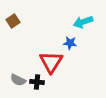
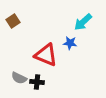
cyan arrow: rotated 24 degrees counterclockwise
red triangle: moved 5 px left, 7 px up; rotated 40 degrees counterclockwise
gray semicircle: moved 1 px right, 2 px up
